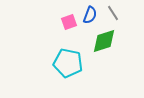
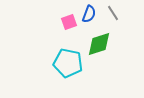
blue semicircle: moved 1 px left, 1 px up
green diamond: moved 5 px left, 3 px down
